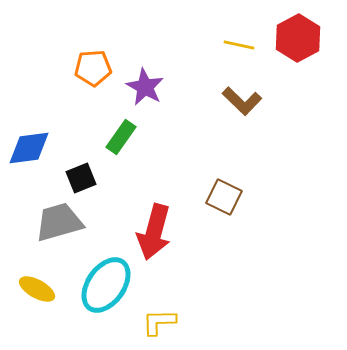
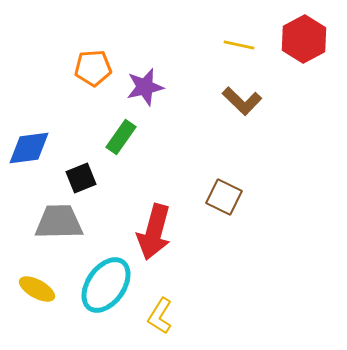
red hexagon: moved 6 px right, 1 px down
purple star: rotated 30 degrees clockwise
gray trapezoid: rotated 15 degrees clockwise
yellow L-shape: moved 1 px right, 6 px up; rotated 57 degrees counterclockwise
